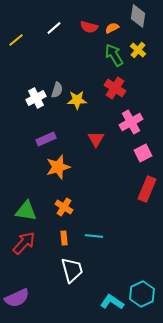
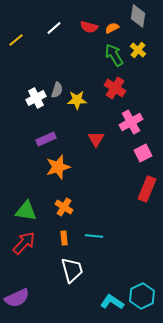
cyan hexagon: moved 2 px down
